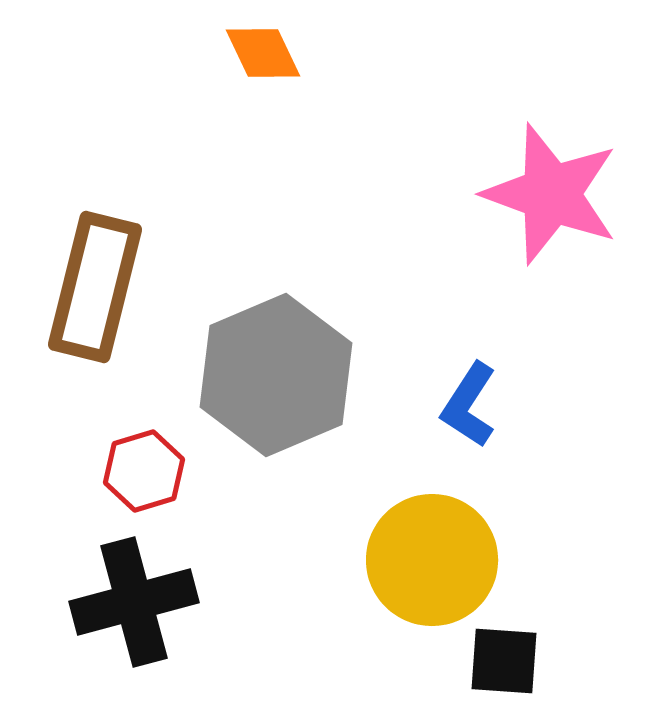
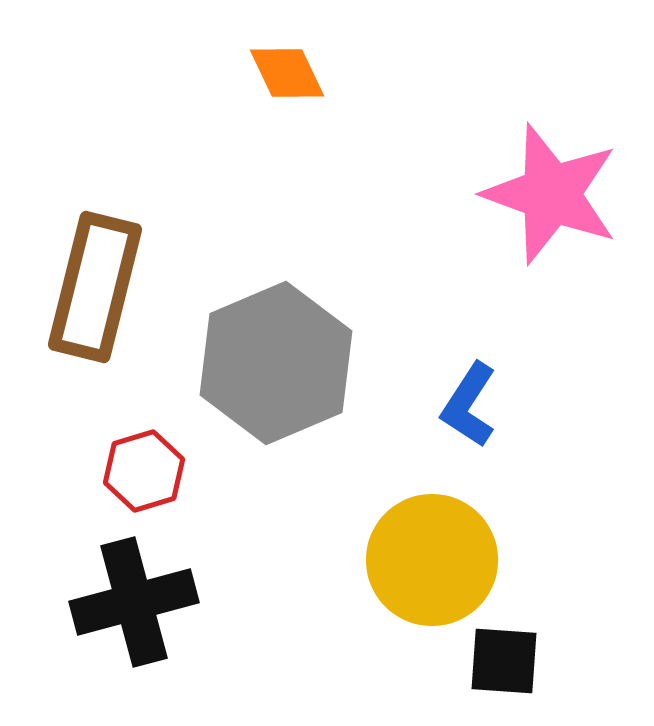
orange diamond: moved 24 px right, 20 px down
gray hexagon: moved 12 px up
